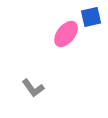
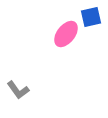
gray L-shape: moved 15 px left, 2 px down
